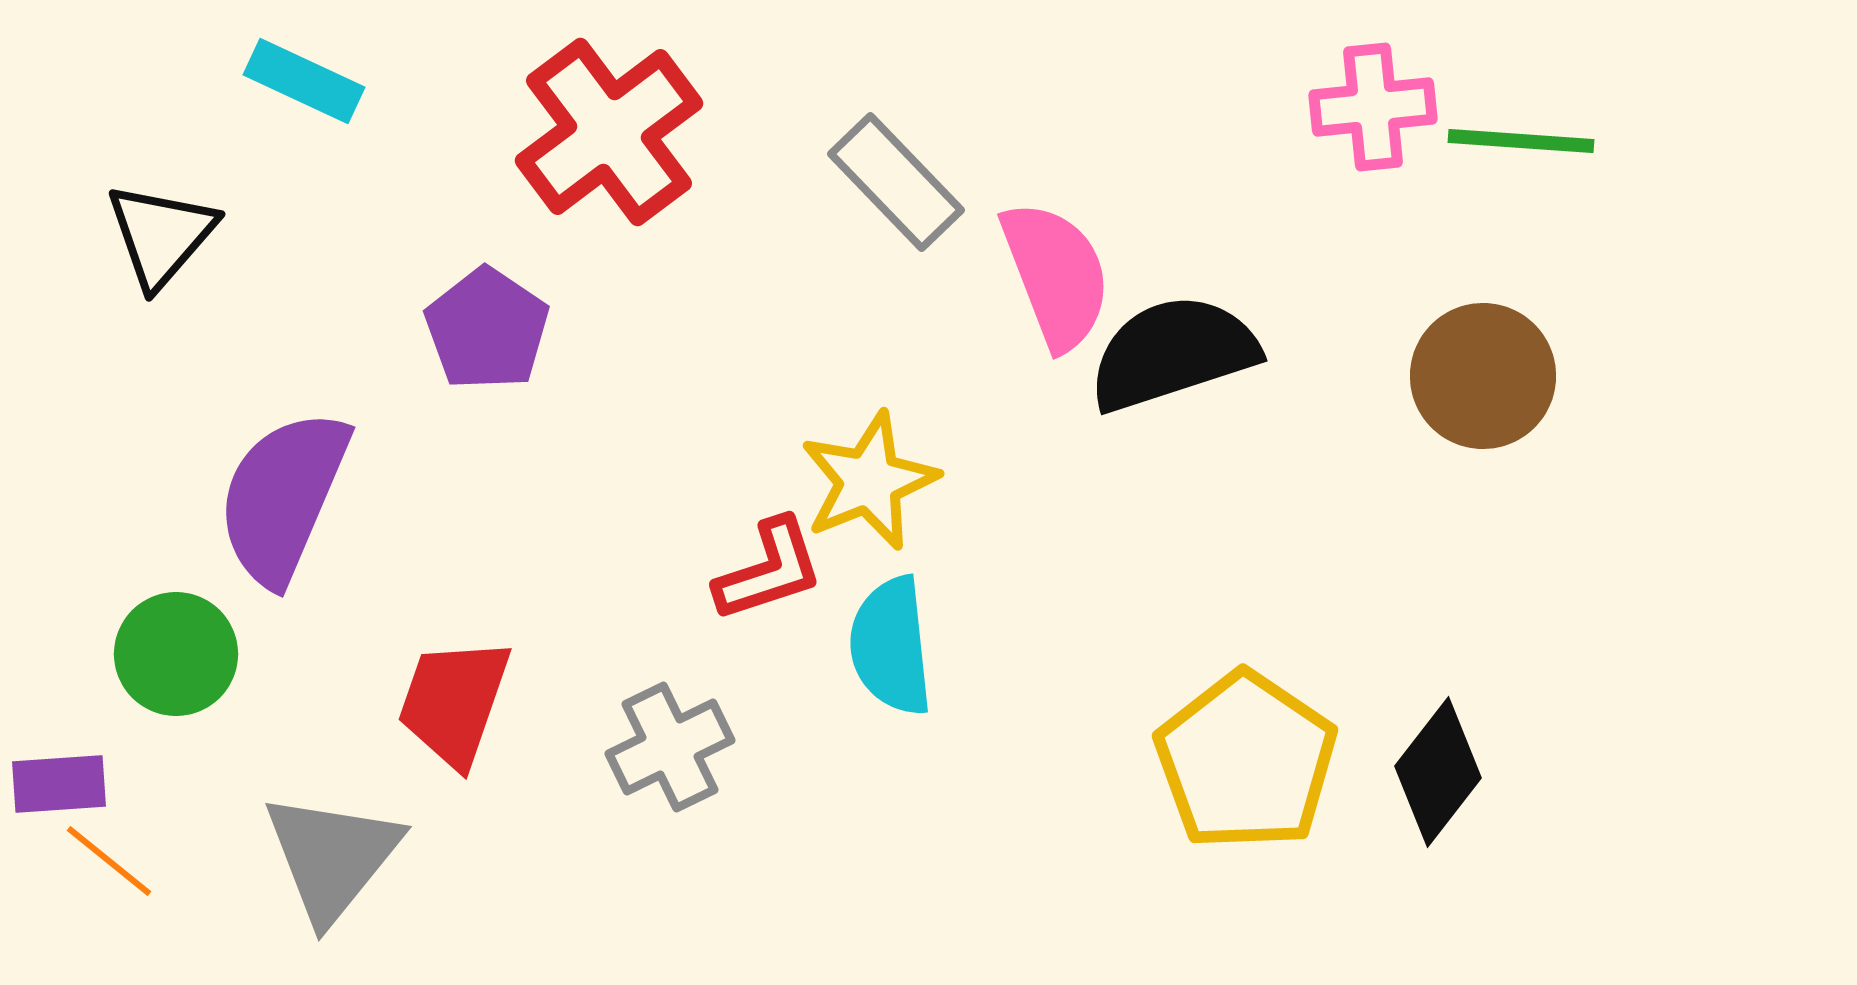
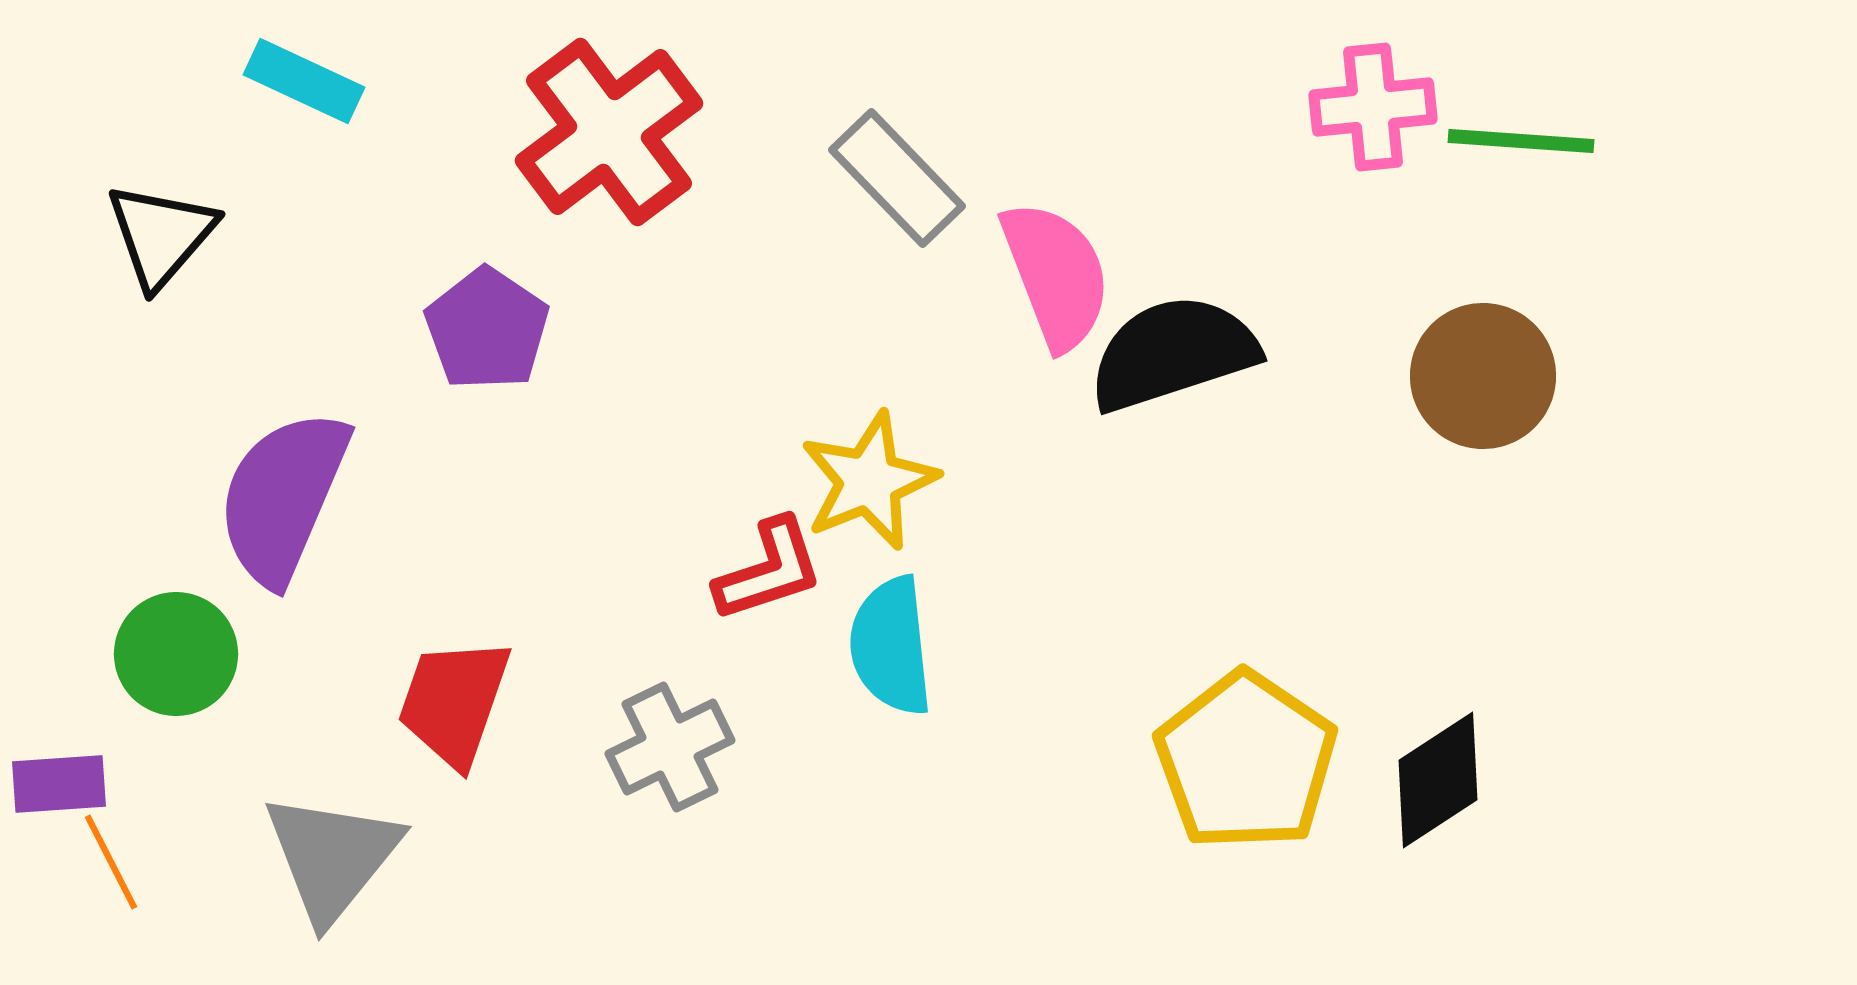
gray rectangle: moved 1 px right, 4 px up
black diamond: moved 8 px down; rotated 19 degrees clockwise
orange line: moved 2 px right, 1 px down; rotated 24 degrees clockwise
